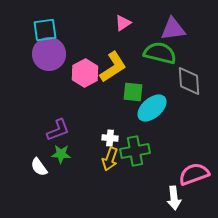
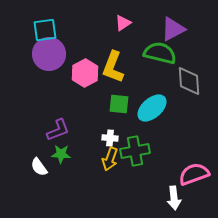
purple triangle: rotated 20 degrees counterclockwise
yellow L-shape: rotated 144 degrees clockwise
green square: moved 14 px left, 12 px down
